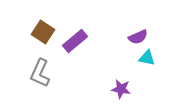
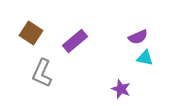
brown square: moved 12 px left, 1 px down
cyan triangle: moved 2 px left
gray L-shape: moved 2 px right
purple star: rotated 12 degrees clockwise
